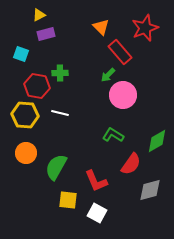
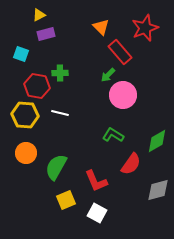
gray diamond: moved 8 px right
yellow square: moved 2 px left; rotated 30 degrees counterclockwise
